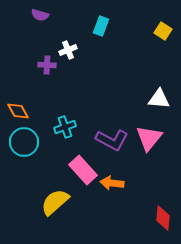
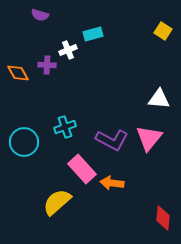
cyan rectangle: moved 8 px left, 8 px down; rotated 54 degrees clockwise
orange diamond: moved 38 px up
pink rectangle: moved 1 px left, 1 px up
yellow semicircle: moved 2 px right
